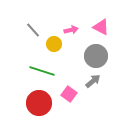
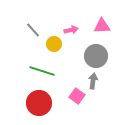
pink triangle: moved 1 px right, 1 px up; rotated 30 degrees counterclockwise
gray arrow: rotated 42 degrees counterclockwise
pink square: moved 8 px right, 2 px down
